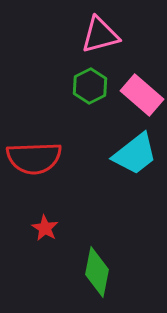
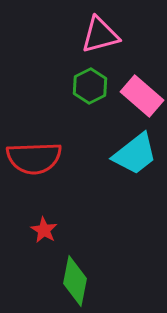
pink rectangle: moved 1 px down
red star: moved 1 px left, 2 px down
green diamond: moved 22 px left, 9 px down
